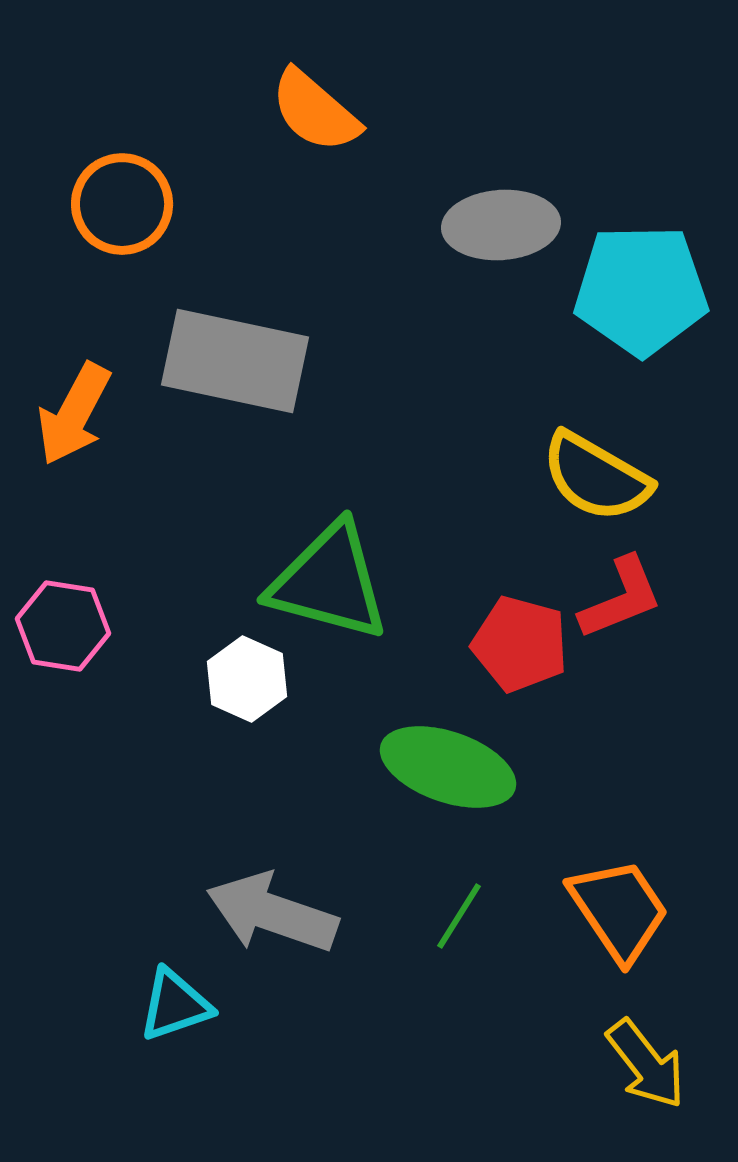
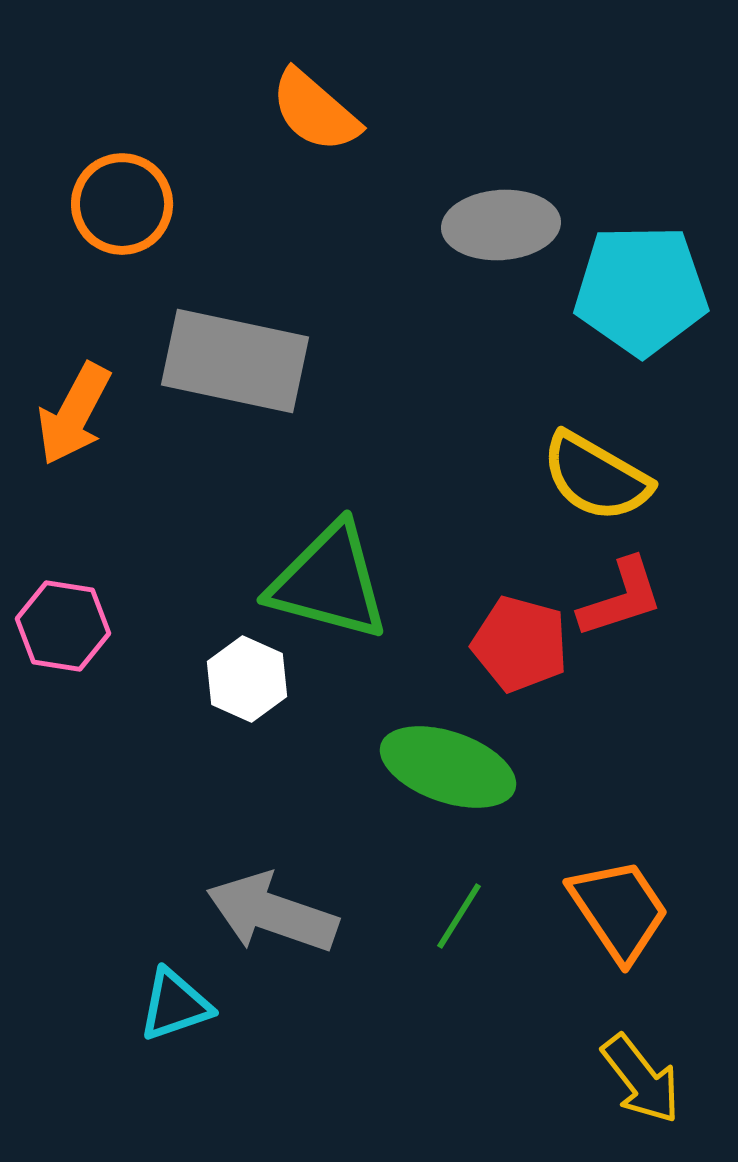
red L-shape: rotated 4 degrees clockwise
yellow arrow: moved 5 px left, 15 px down
